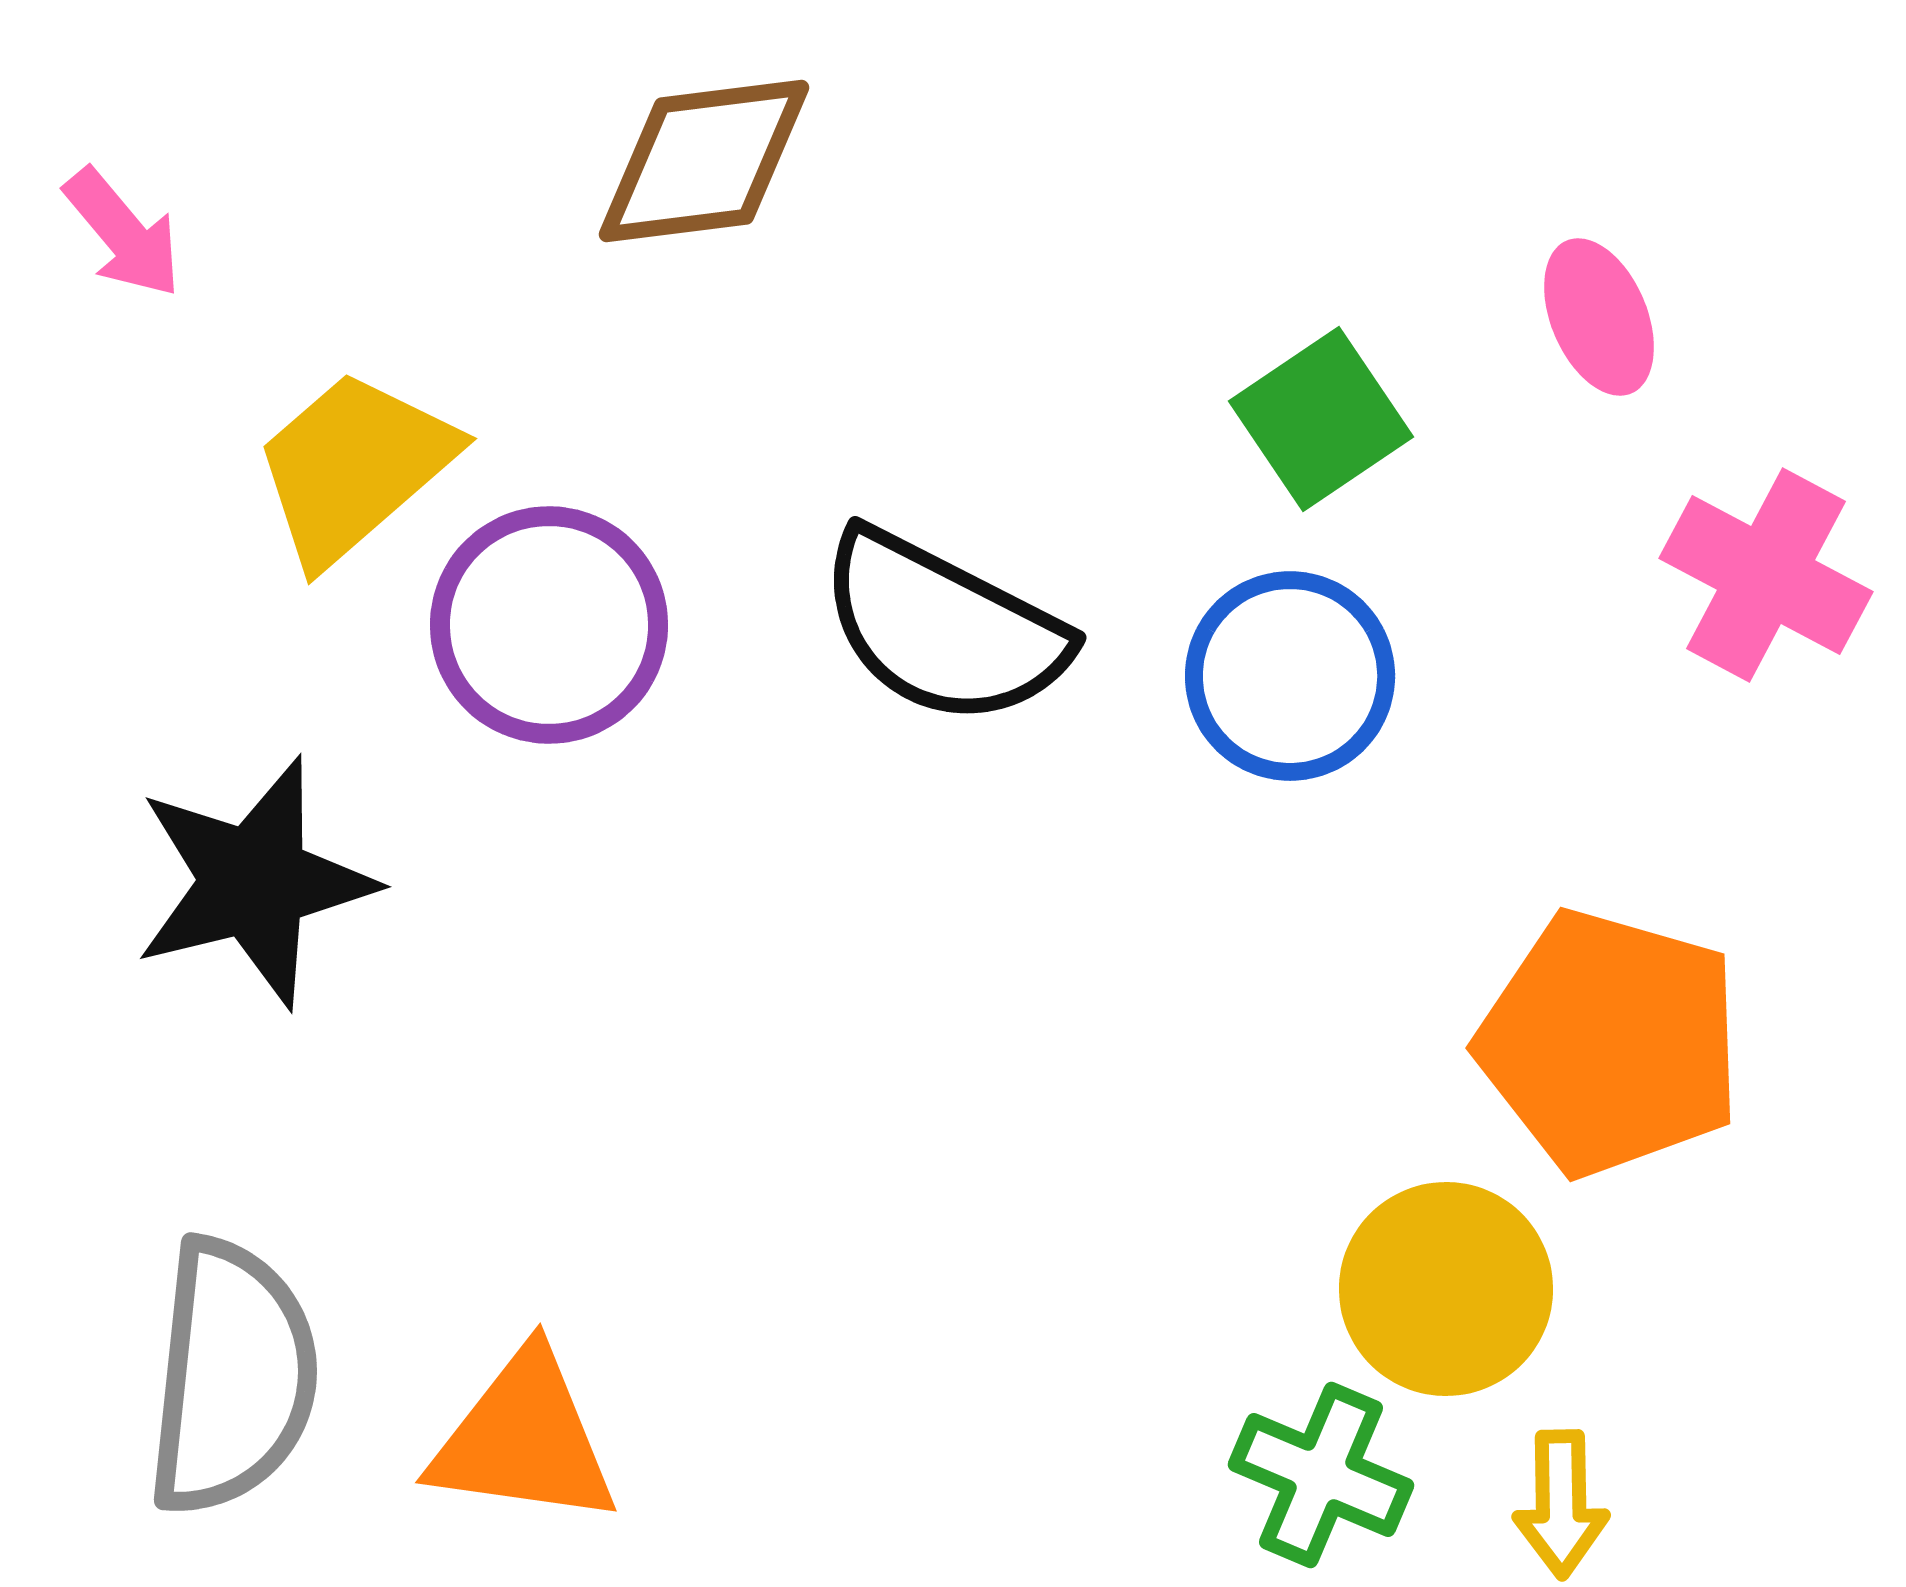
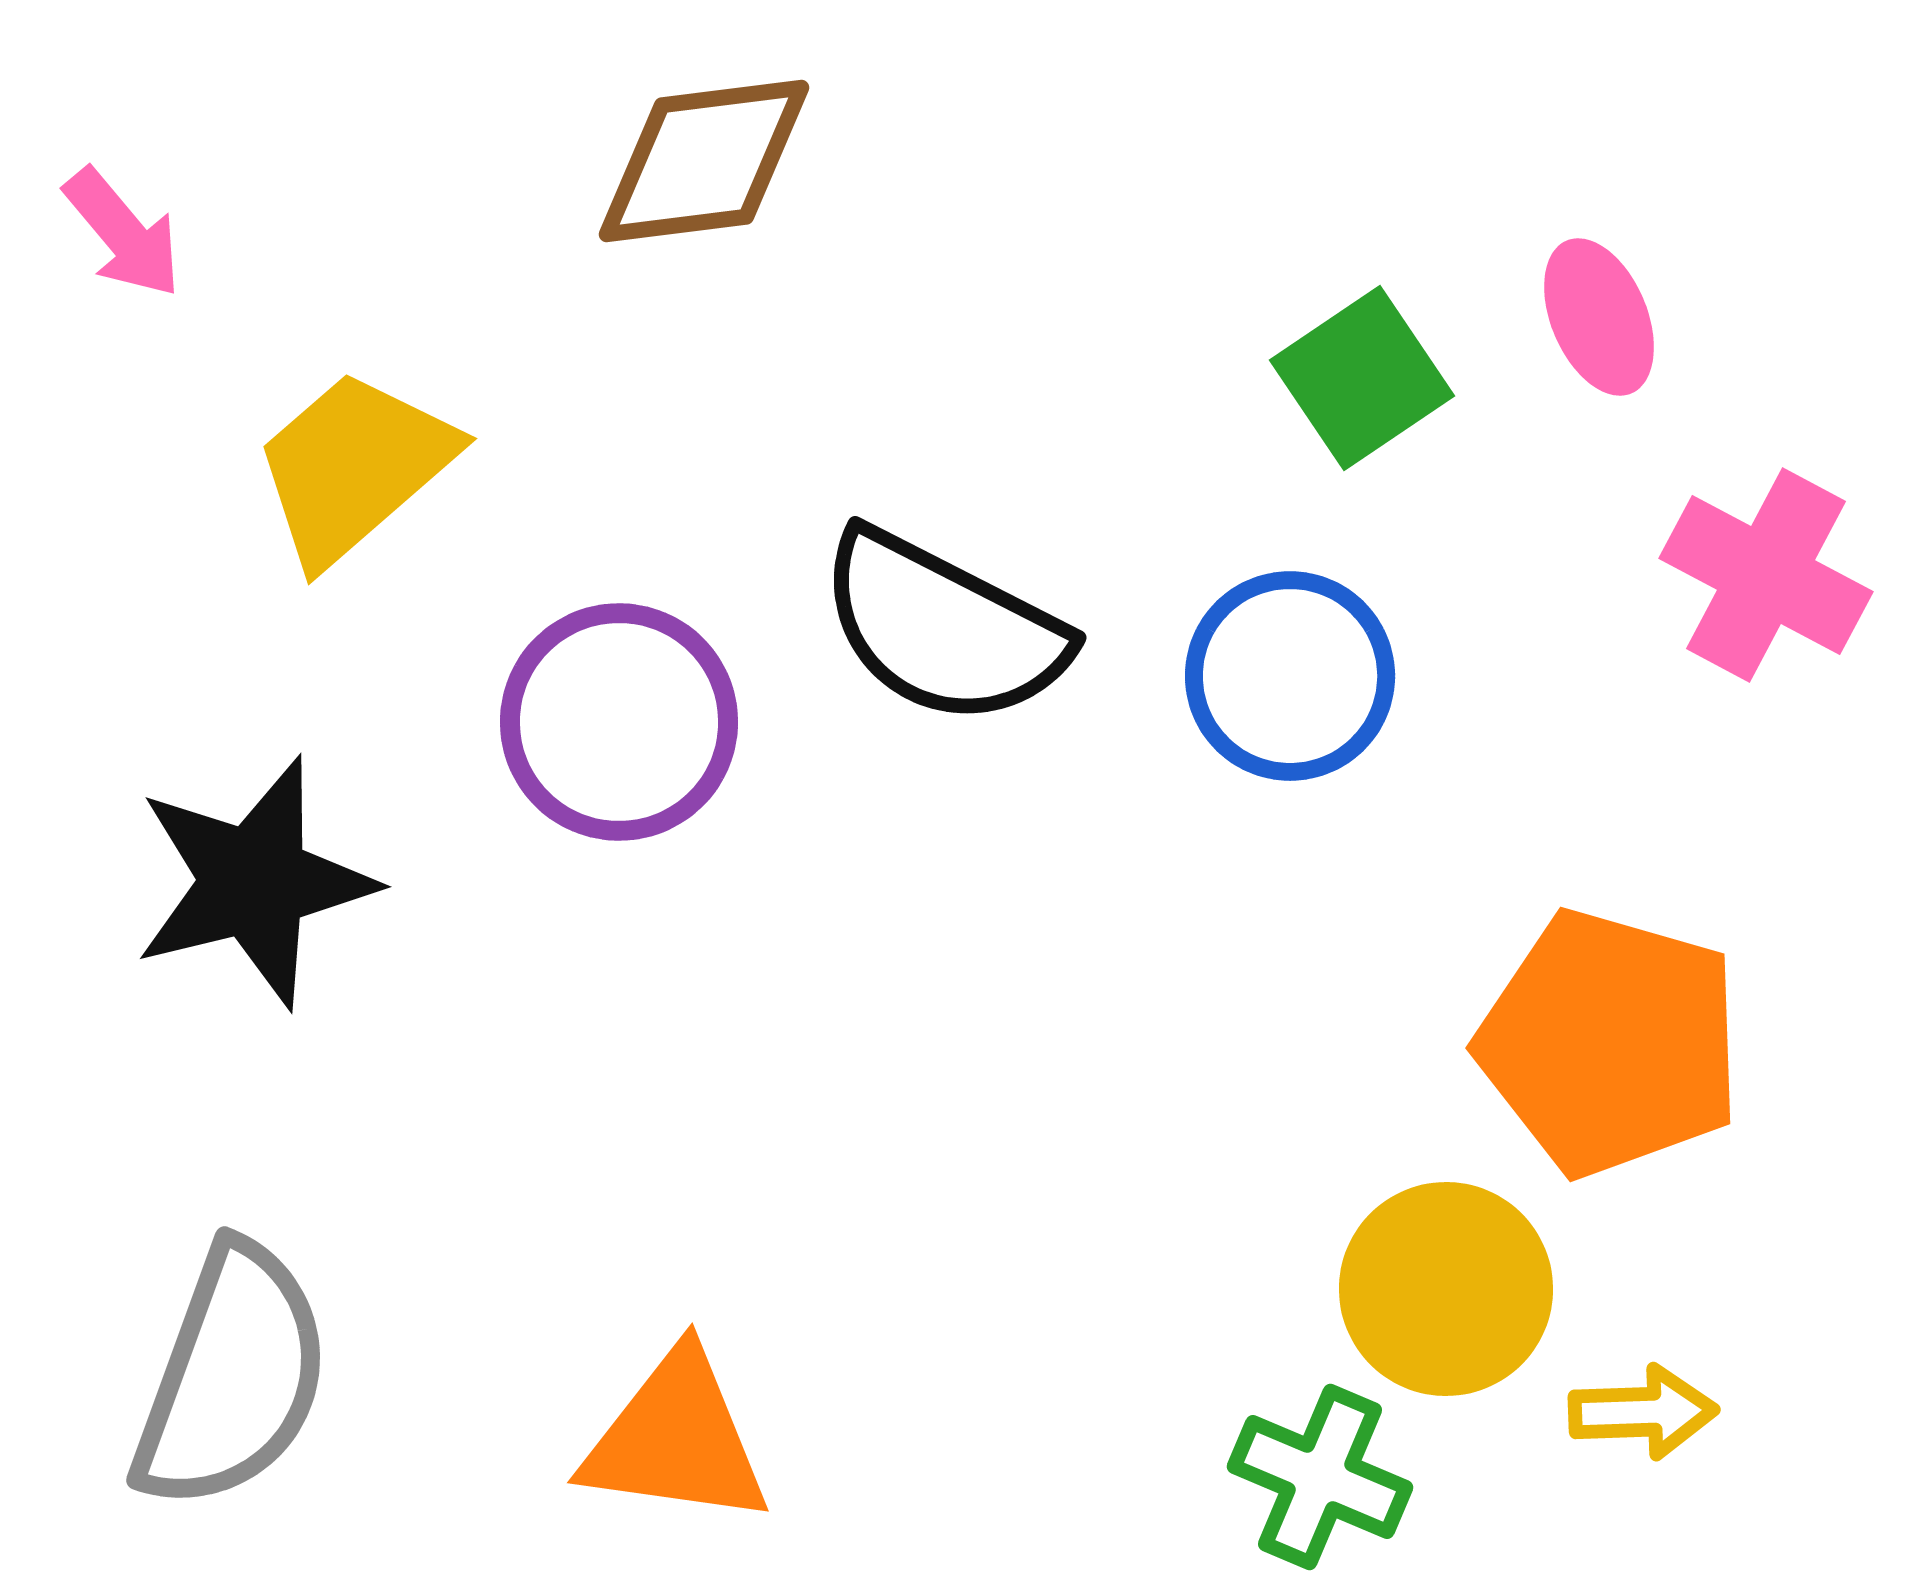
green square: moved 41 px right, 41 px up
purple circle: moved 70 px right, 97 px down
gray semicircle: rotated 14 degrees clockwise
orange triangle: moved 152 px right
green cross: moved 1 px left, 2 px down
yellow arrow: moved 82 px right, 92 px up; rotated 91 degrees counterclockwise
